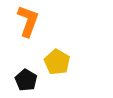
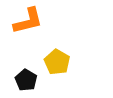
orange L-shape: rotated 56 degrees clockwise
